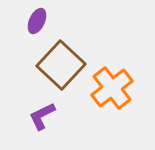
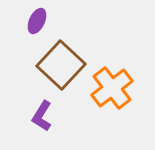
purple L-shape: rotated 32 degrees counterclockwise
